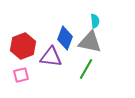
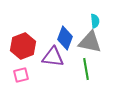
purple triangle: moved 2 px right
green line: rotated 40 degrees counterclockwise
